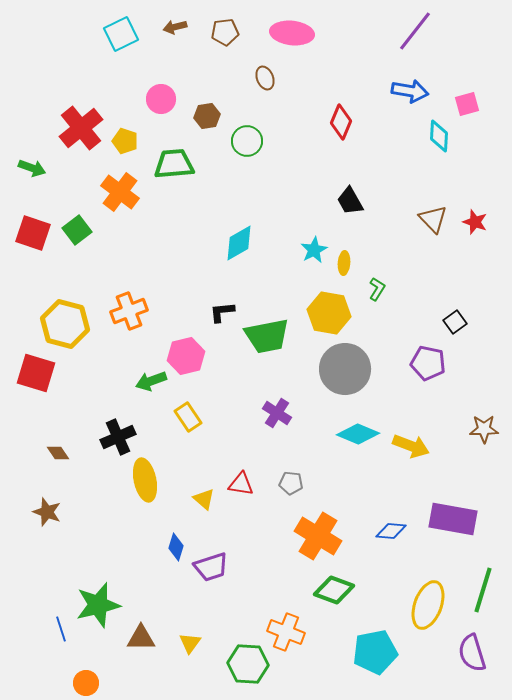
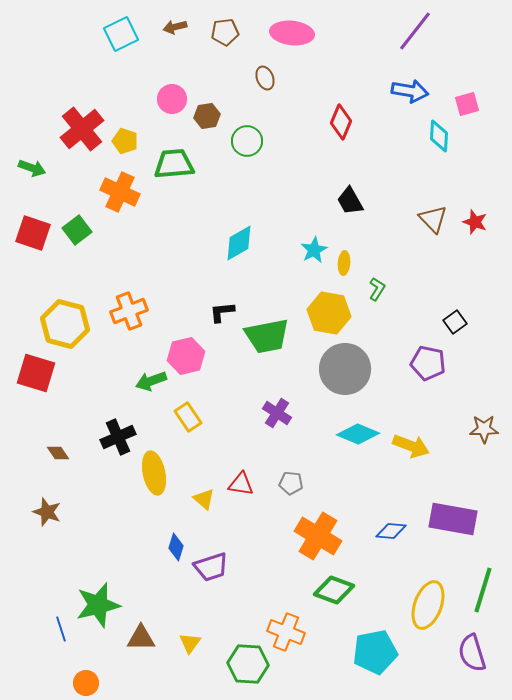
pink circle at (161, 99): moved 11 px right
red cross at (81, 128): moved 1 px right, 1 px down
orange cross at (120, 192): rotated 12 degrees counterclockwise
yellow ellipse at (145, 480): moved 9 px right, 7 px up
